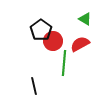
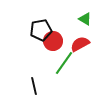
black pentagon: rotated 25 degrees clockwise
green line: rotated 30 degrees clockwise
